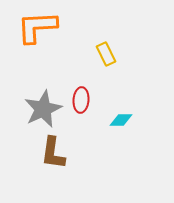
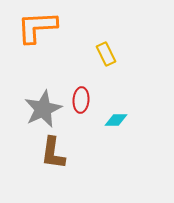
cyan diamond: moved 5 px left
